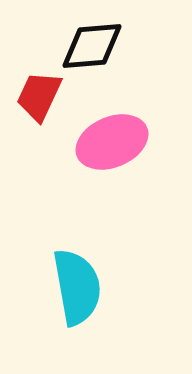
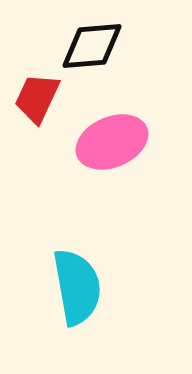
red trapezoid: moved 2 px left, 2 px down
